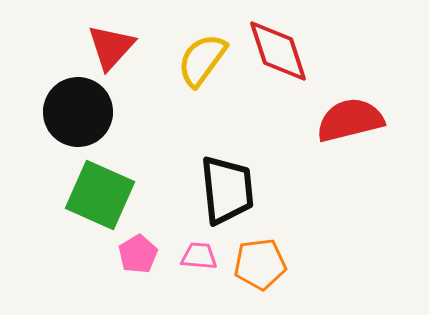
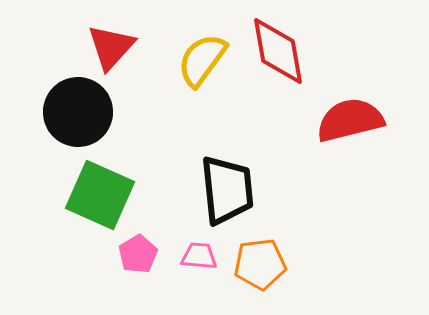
red diamond: rotated 8 degrees clockwise
